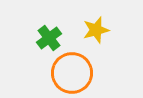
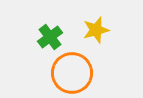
green cross: moved 1 px right, 1 px up
